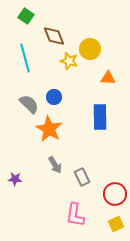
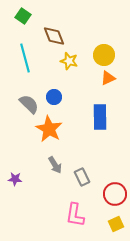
green square: moved 3 px left
yellow circle: moved 14 px right, 6 px down
orange triangle: rotated 28 degrees counterclockwise
